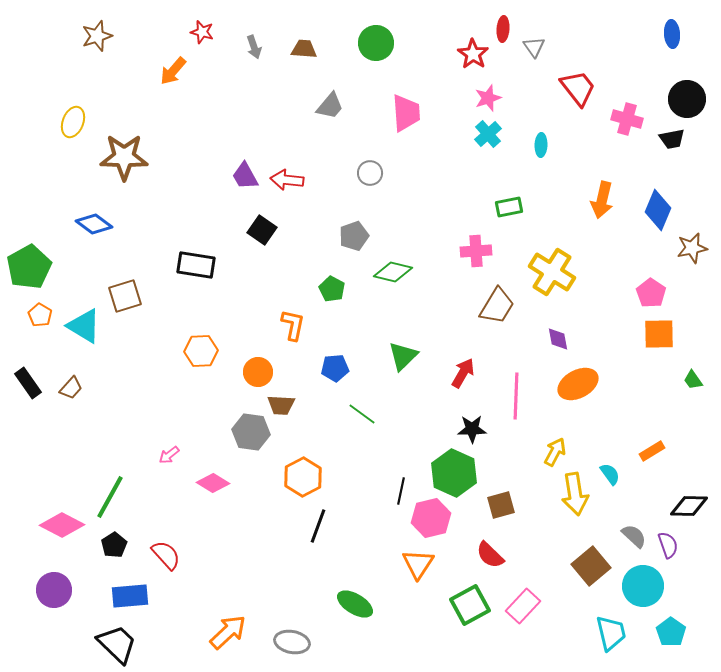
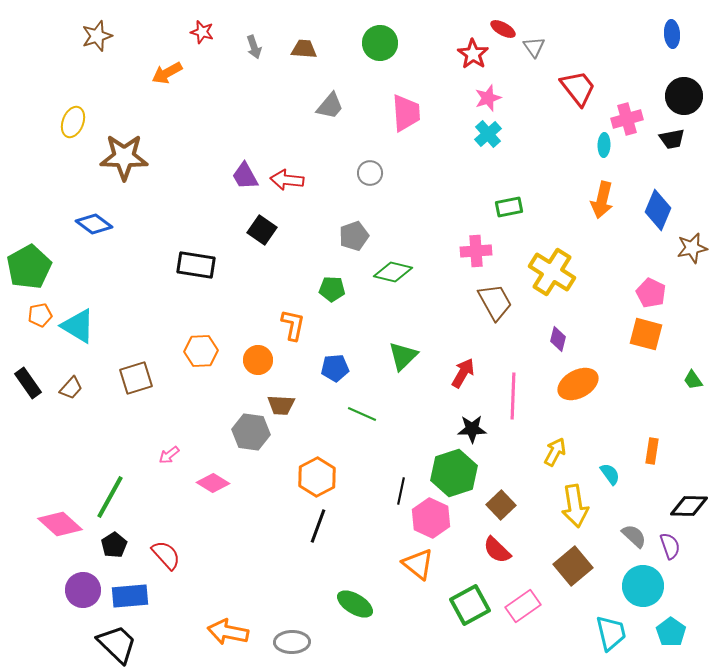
red ellipse at (503, 29): rotated 65 degrees counterclockwise
green circle at (376, 43): moved 4 px right
orange arrow at (173, 71): moved 6 px left, 2 px down; rotated 20 degrees clockwise
black circle at (687, 99): moved 3 px left, 3 px up
pink cross at (627, 119): rotated 32 degrees counterclockwise
cyan ellipse at (541, 145): moved 63 px right
green pentagon at (332, 289): rotated 25 degrees counterclockwise
pink pentagon at (651, 293): rotated 8 degrees counterclockwise
brown square at (125, 296): moved 11 px right, 82 px down
brown trapezoid at (497, 306): moved 2 px left, 4 px up; rotated 60 degrees counterclockwise
orange pentagon at (40, 315): rotated 30 degrees clockwise
cyan triangle at (84, 326): moved 6 px left
orange square at (659, 334): moved 13 px left; rotated 16 degrees clockwise
purple diamond at (558, 339): rotated 25 degrees clockwise
orange circle at (258, 372): moved 12 px up
pink line at (516, 396): moved 3 px left
green line at (362, 414): rotated 12 degrees counterclockwise
orange rectangle at (652, 451): rotated 50 degrees counterclockwise
green hexagon at (454, 473): rotated 18 degrees clockwise
orange hexagon at (303, 477): moved 14 px right
yellow arrow at (575, 494): moved 12 px down
brown square at (501, 505): rotated 28 degrees counterclockwise
pink hexagon at (431, 518): rotated 21 degrees counterclockwise
pink diamond at (62, 525): moved 2 px left, 1 px up; rotated 15 degrees clockwise
purple semicircle at (668, 545): moved 2 px right, 1 px down
red semicircle at (490, 555): moved 7 px right, 5 px up
orange triangle at (418, 564): rotated 24 degrees counterclockwise
brown square at (591, 566): moved 18 px left
purple circle at (54, 590): moved 29 px right
pink rectangle at (523, 606): rotated 12 degrees clockwise
orange arrow at (228, 632): rotated 126 degrees counterclockwise
gray ellipse at (292, 642): rotated 12 degrees counterclockwise
